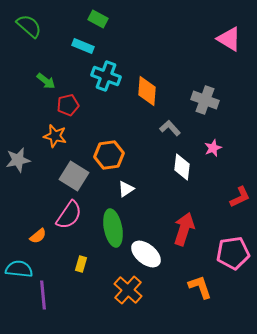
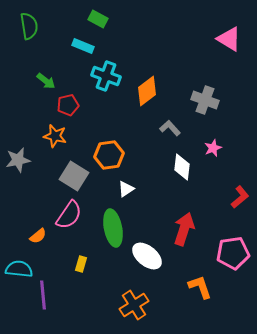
green semicircle: rotated 40 degrees clockwise
orange diamond: rotated 48 degrees clockwise
red L-shape: rotated 15 degrees counterclockwise
white ellipse: moved 1 px right, 2 px down
orange cross: moved 6 px right, 15 px down; rotated 16 degrees clockwise
